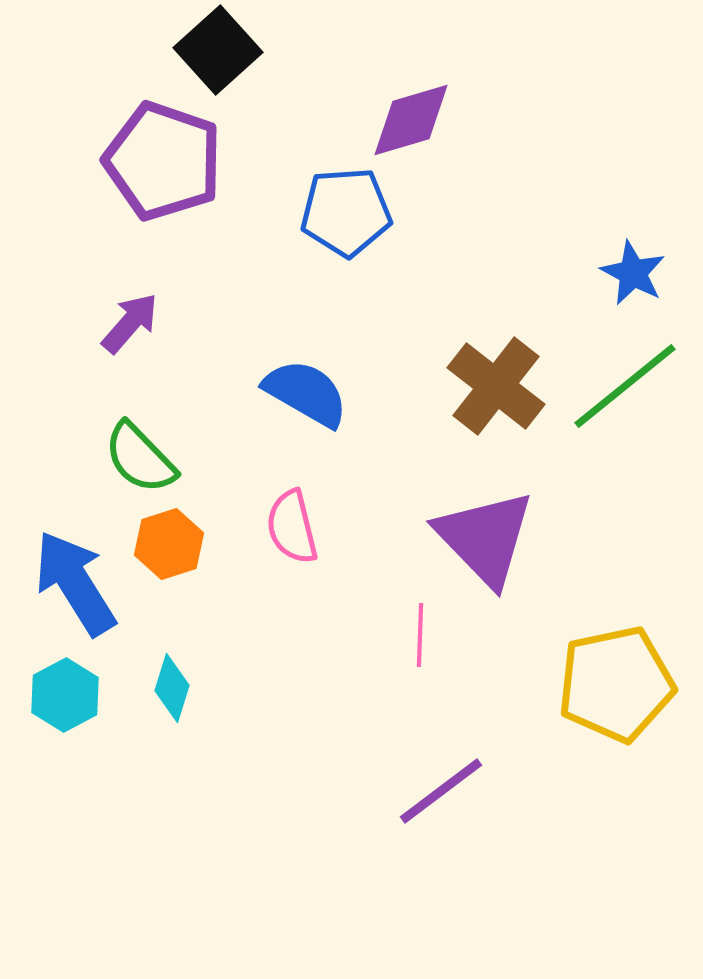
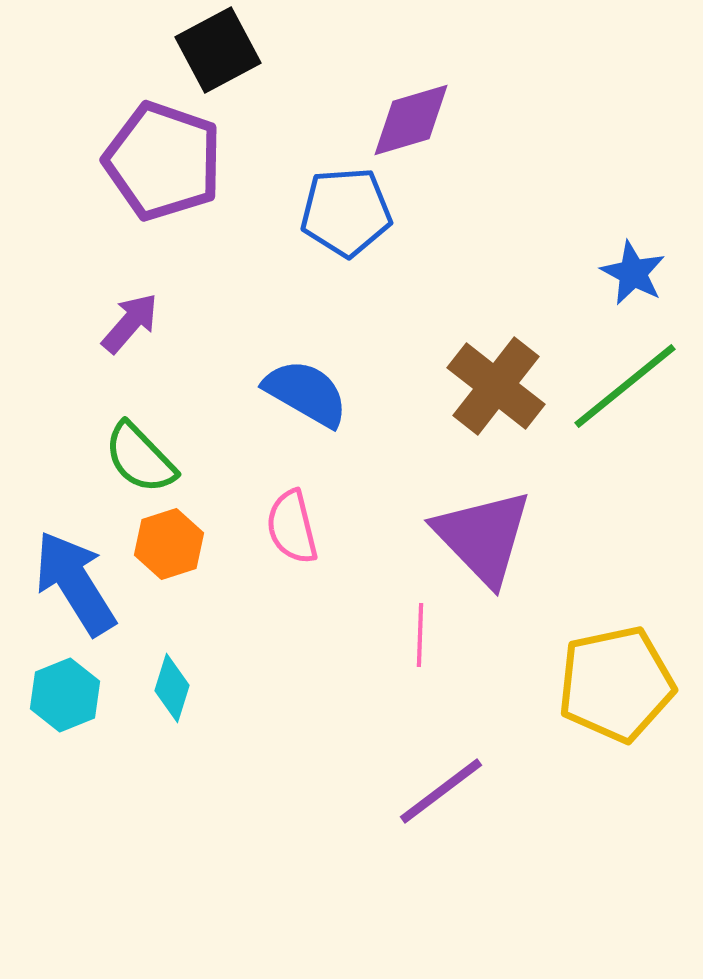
black square: rotated 14 degrees clockwise
purple triangle: moved 2 px left, 1 px up
cyan hexagon: rotated 6 degrees clockwise
